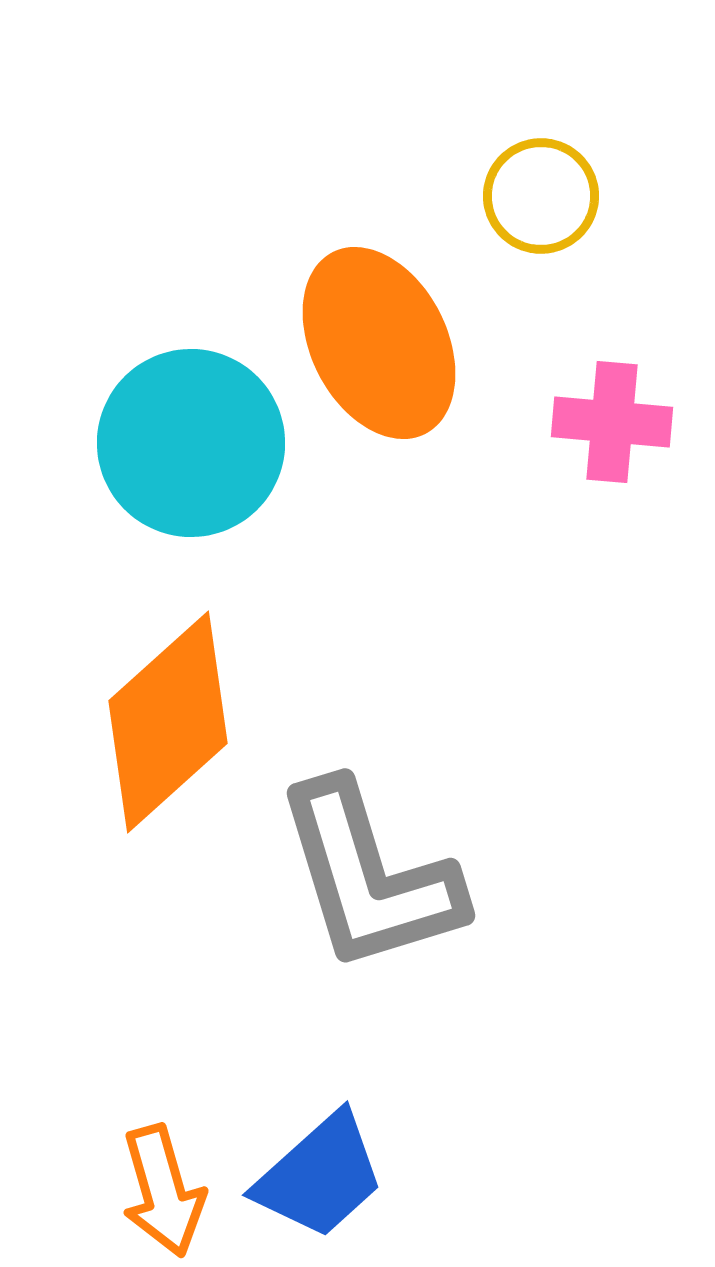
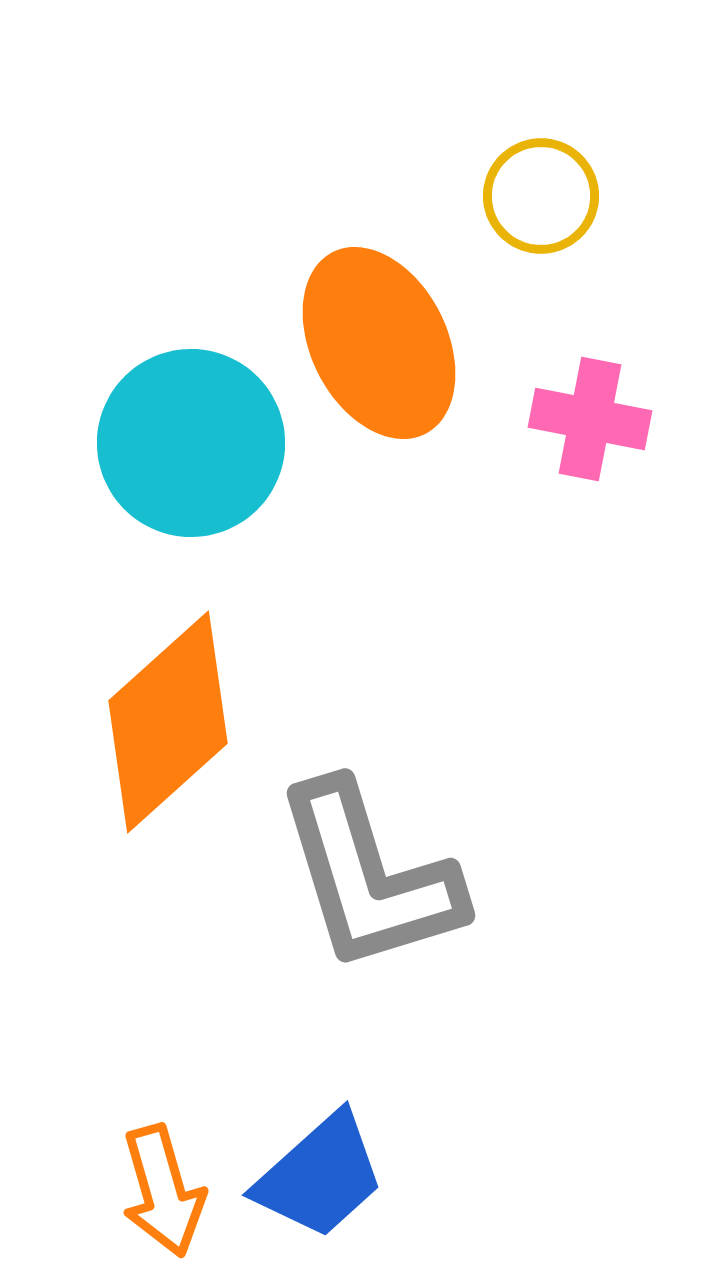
pink cross: moved 22 px left, 3 px up; rotated 6 degrees clockwise
